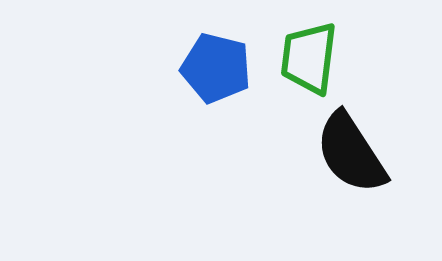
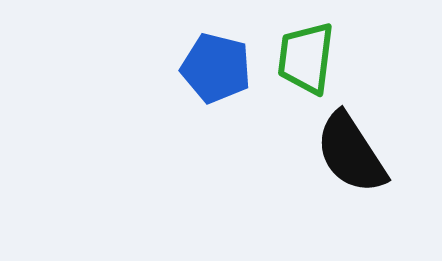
green trapezoid: moved 3 px left
